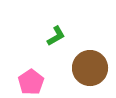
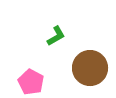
pink pentagon: rotated 10 degrees counterclockwise
